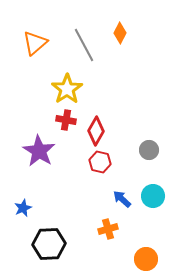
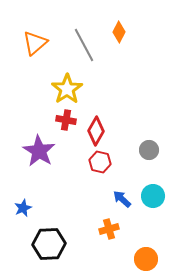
orange diamond: moved 1 px left, 1 px up
orange cross: moved 1 px right
